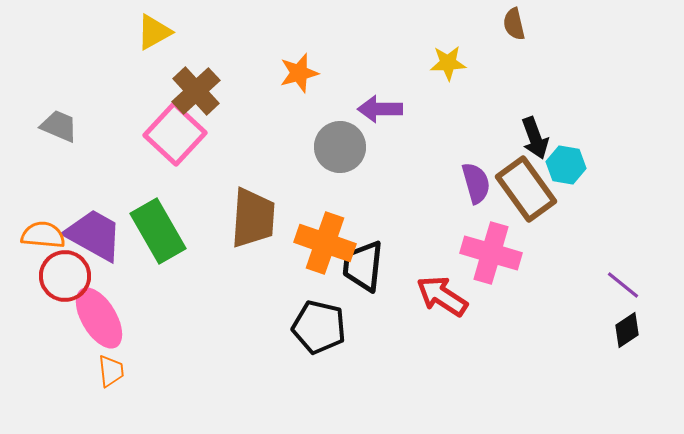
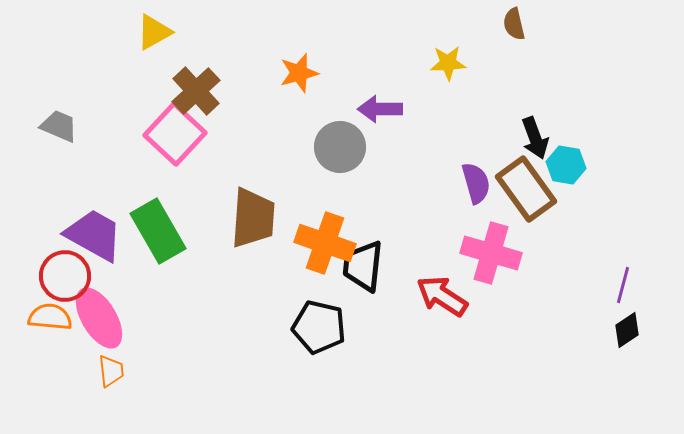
orange semicircle: moved 7 px right, 82 px down
purple line: rotated 66 degrees clockwise
